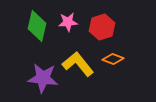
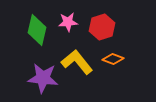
green diamond: moved 4 px down
yellow L-shape: moved 1 px left, 2 px up
